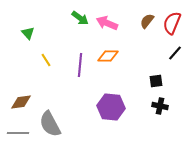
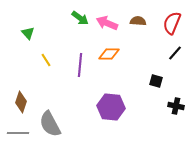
brown semicircle: moved 9 px left; rotated 56 degrees clockwise
orange diamond: moved 1 px right, 2 px up
black square: rotated 24 degrees clockwise
brown diamond: rotated 65 degrees counterclockwise
black cross: moved 16 px right
